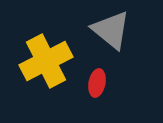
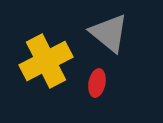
gray triangle: moved 2 px left, 3 px down
